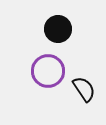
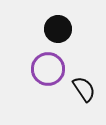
purple circle: moved 2 px up
